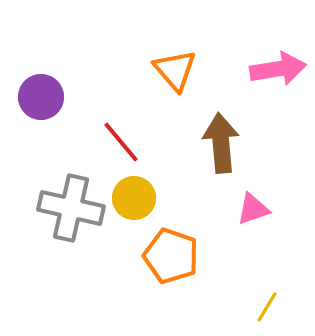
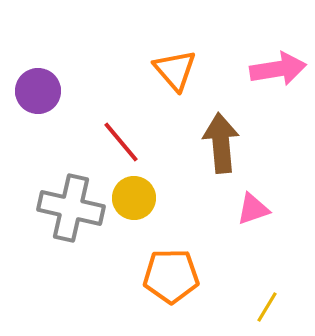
purple circle: moved 3 px left, 6 px up
orange pentagon: moved 20 px down; rotated 20 degrees counterclockwise
